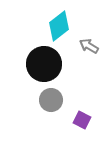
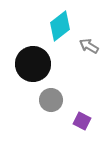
cyan diamond: moved 1 px right
black circle: moved 11 px left
purple square: moved 1 px down
